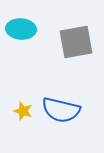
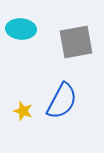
blue semicircle: moved 1 px right, 9 px up; rotated 75 degrees counterclockwise
